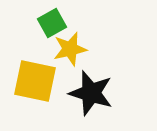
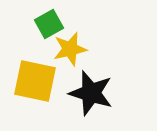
green square: moved 3 px left, 1 px down
